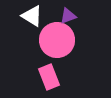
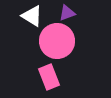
purple triangle: moved 1 px left, 3 px up
pink circle: moved 1 px down
